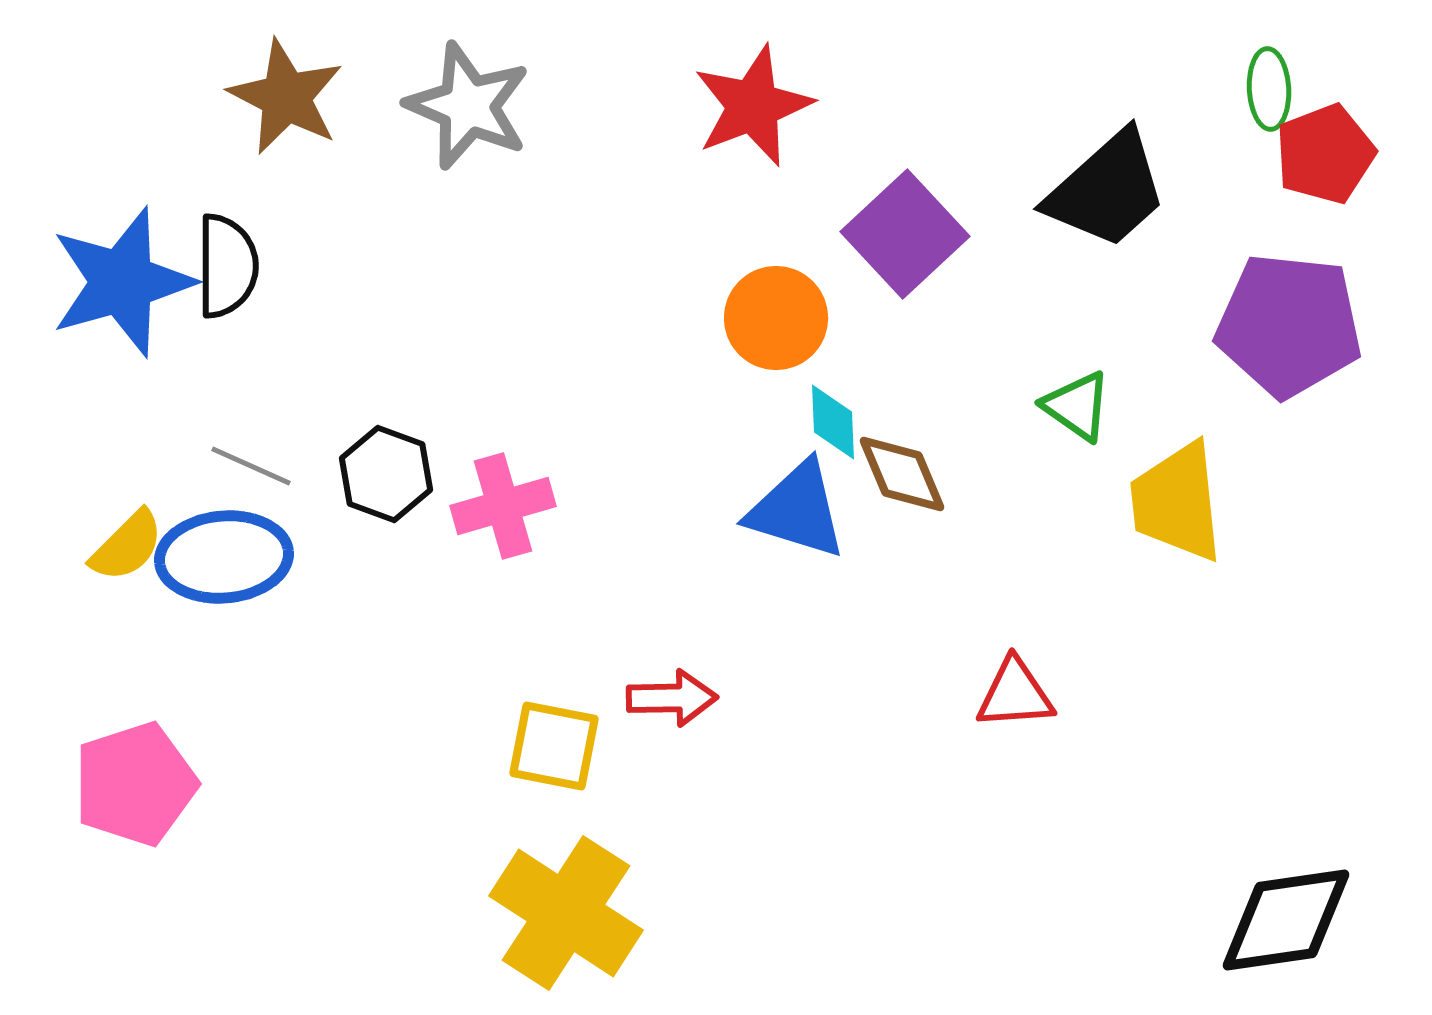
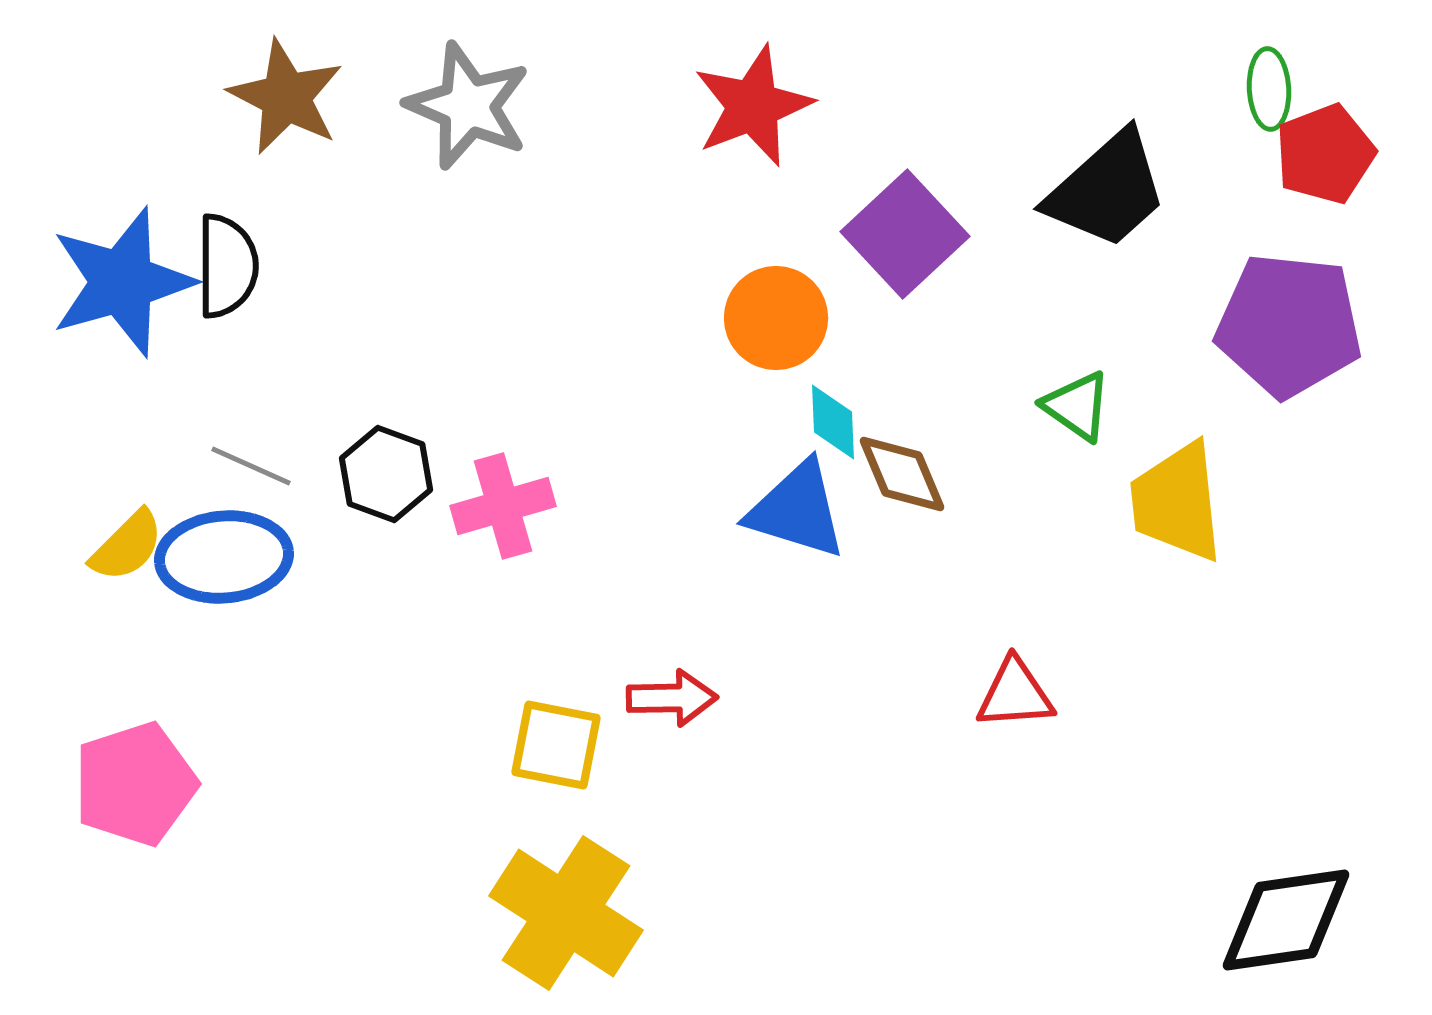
yellow square: moved 2 px right, 1 px up
